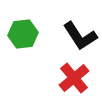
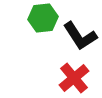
green hexagon: moved 20 px right, 16 px up
